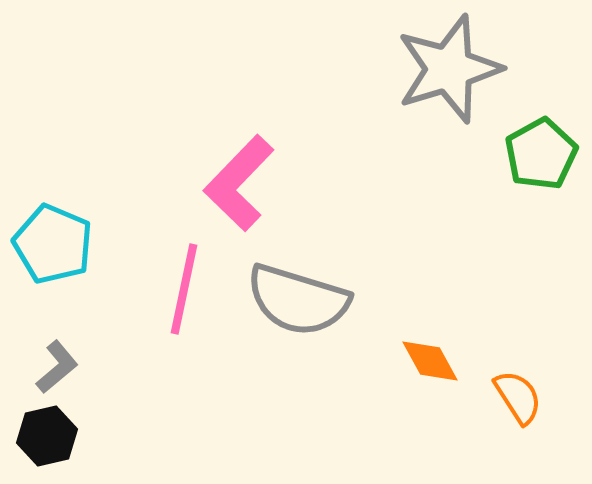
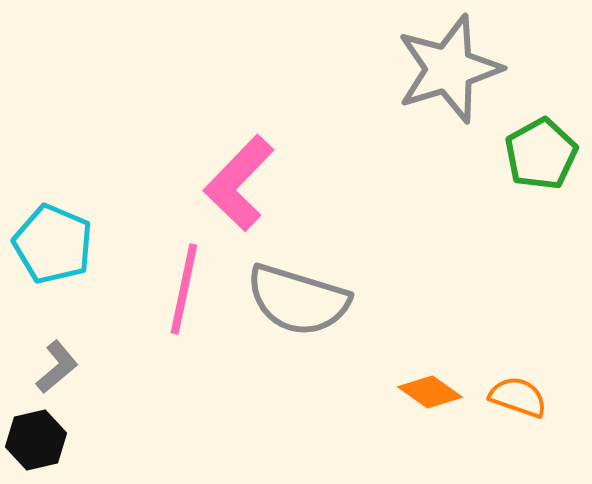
orange diamond: moved 31 px down; rotated 26 degrees counterclockwise
orange semicircle: rotated 38 degrees counterclockwise
black hexagon: moved 11 px left, 4 px down
